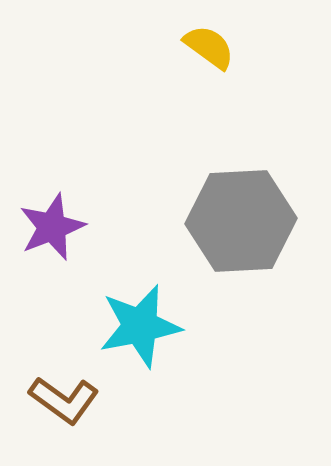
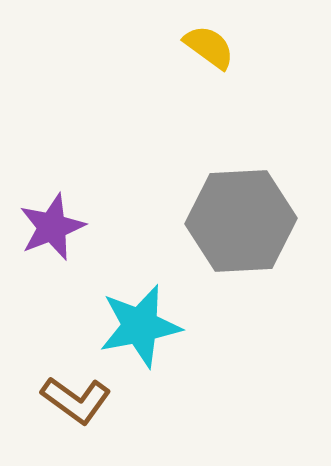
brown L-shape: moved 12 px right
